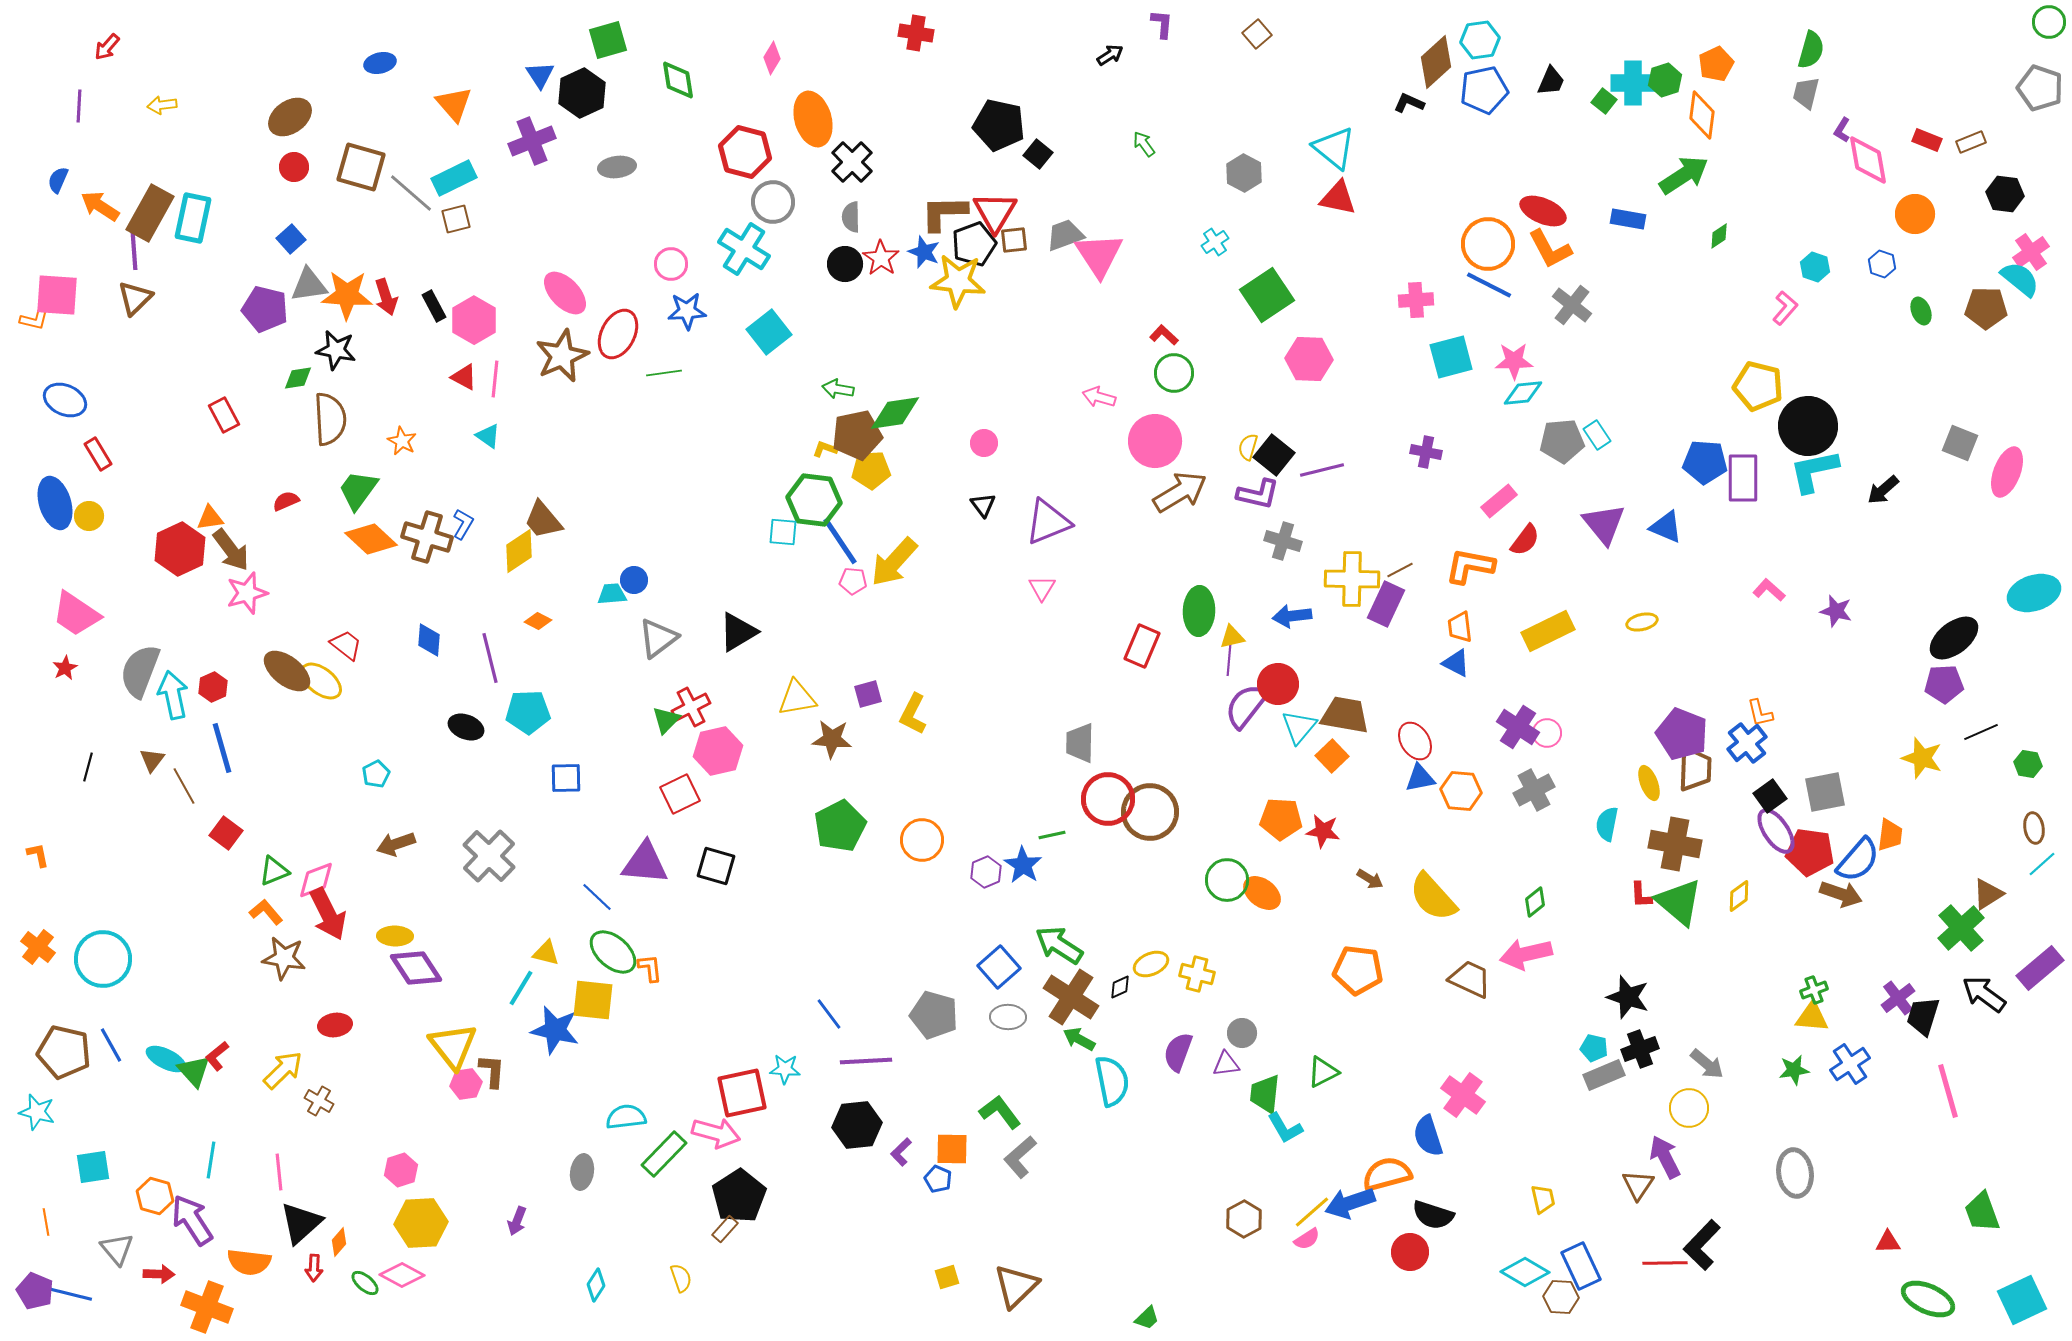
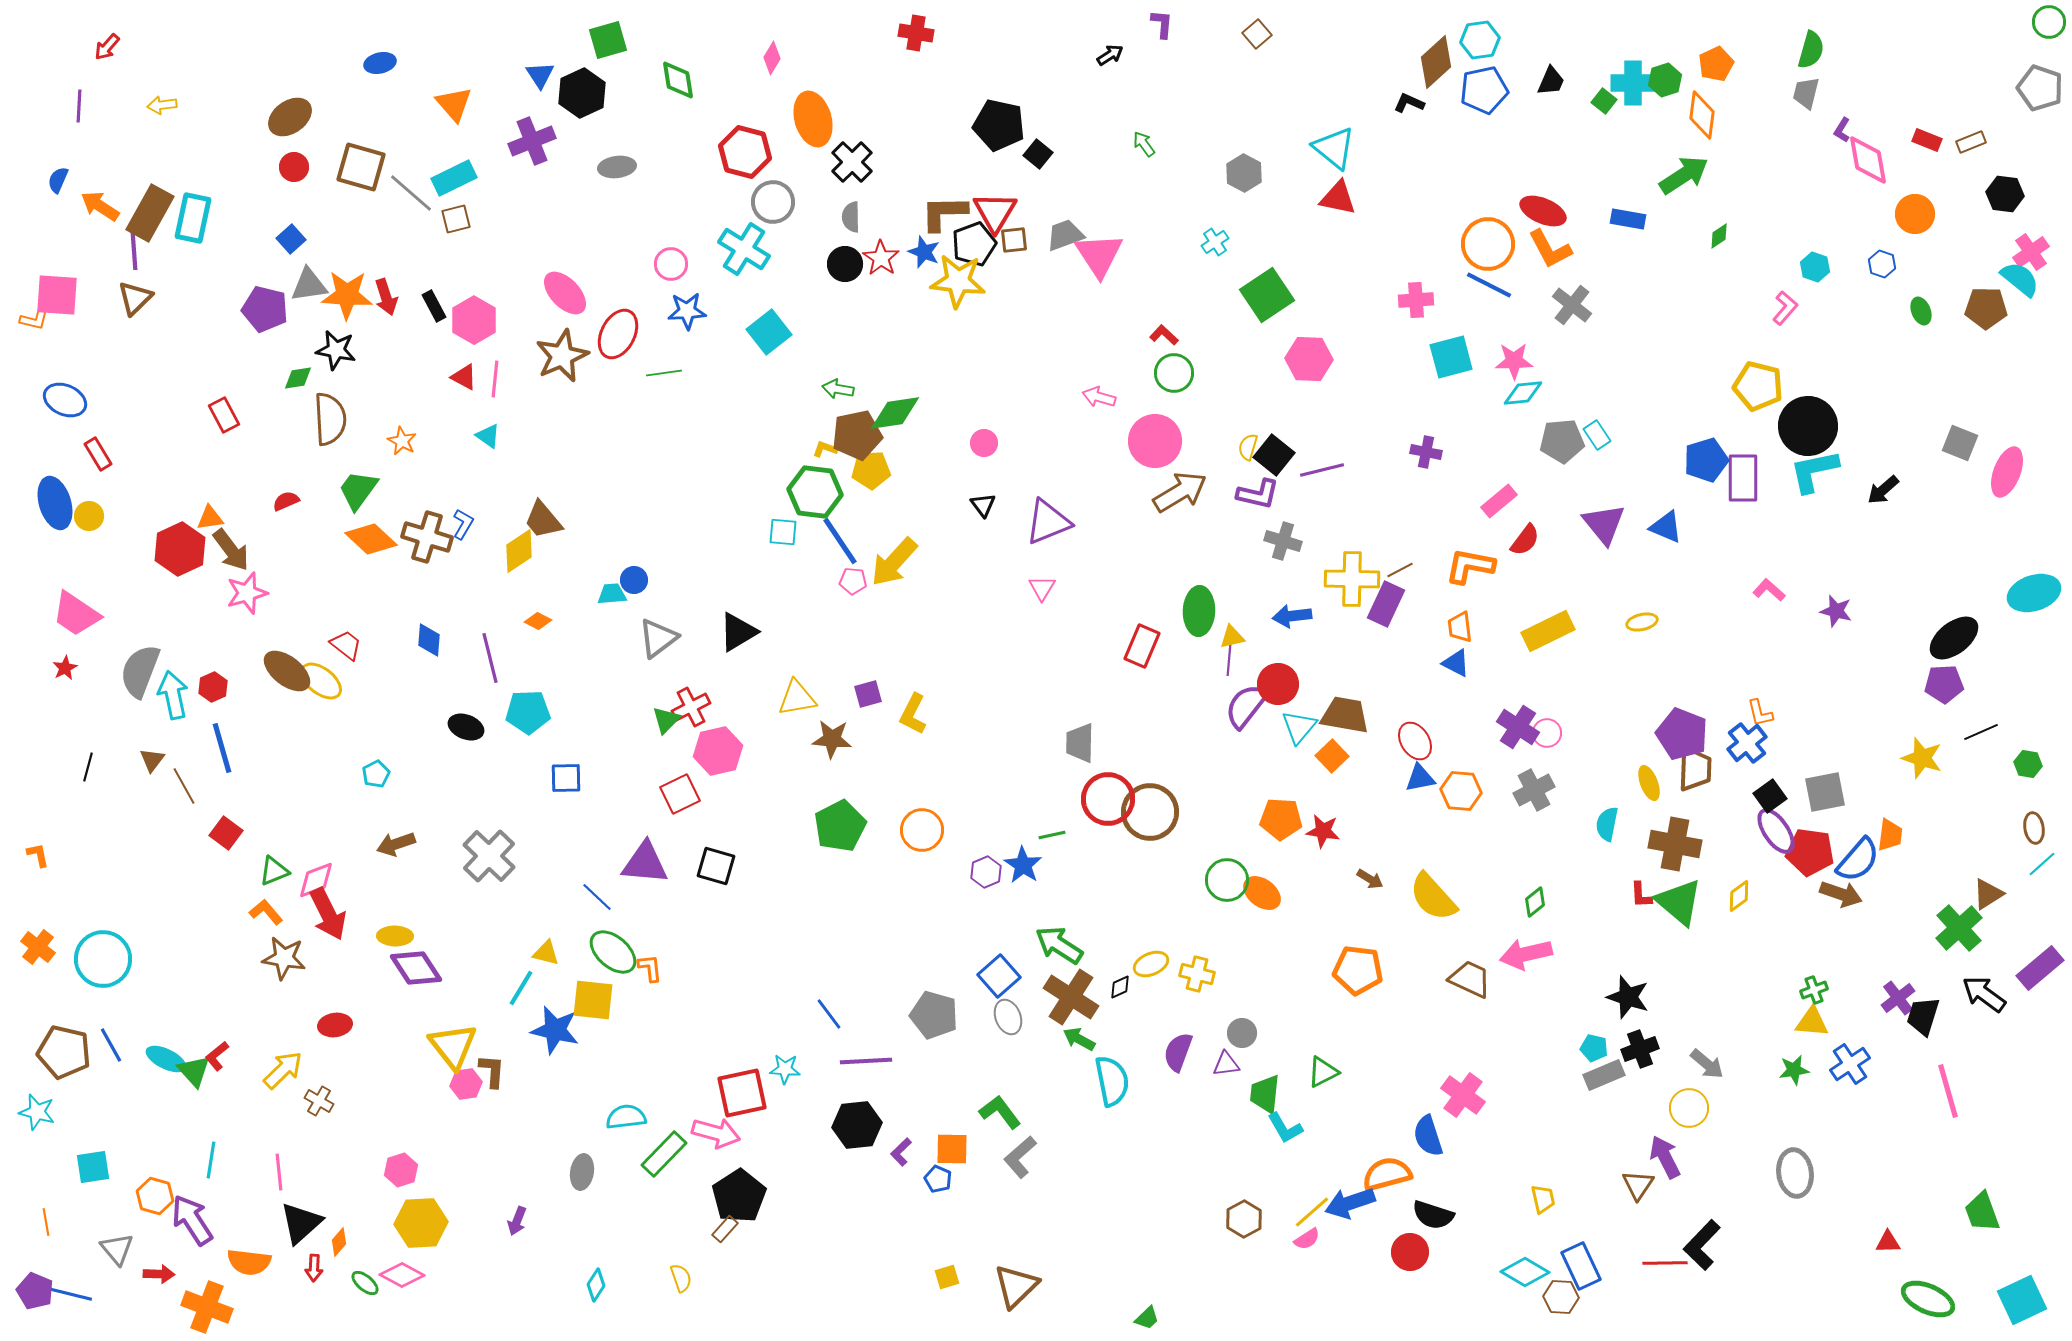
blue pentagon at (1705, 462): moved 1 px right, 2 px up; rotated 21 degrees counterclockwise
green hexagon at (814, 500): moved 1 px right, 8 px up
orange circle at (922, 840): moved 10 px up
green cross at (1961, 928): moved 2 px left
blue square at (999, 967): moved 9 px down
gray ellipse at (1008, 1017): rotated 68 degrees clockwise
yellow triangle at (1812, 1017): moved 5 px down
